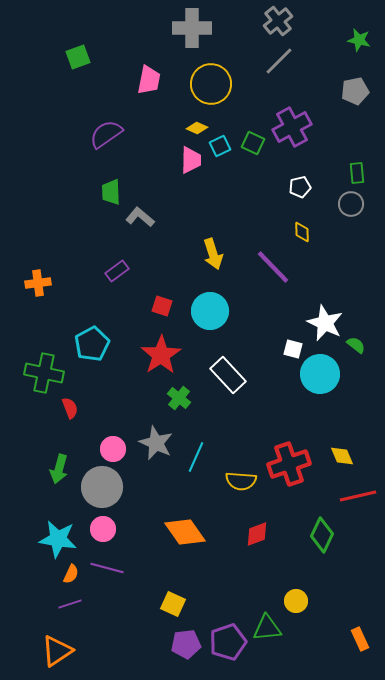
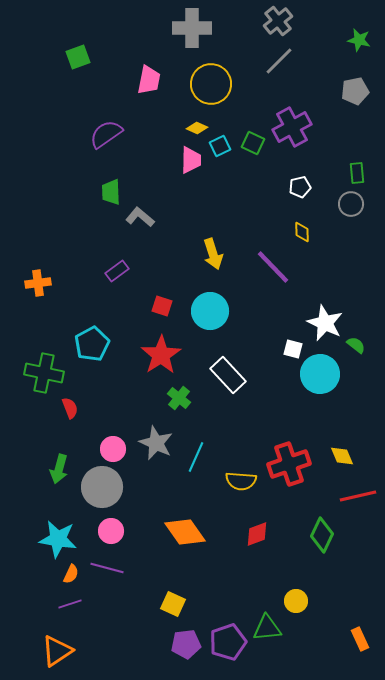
pink circle at (103, 529): moved 8 px right, 2 px down
